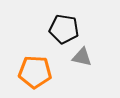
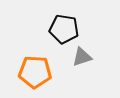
gray triangle: rotated 30 degrees counterclockwise
